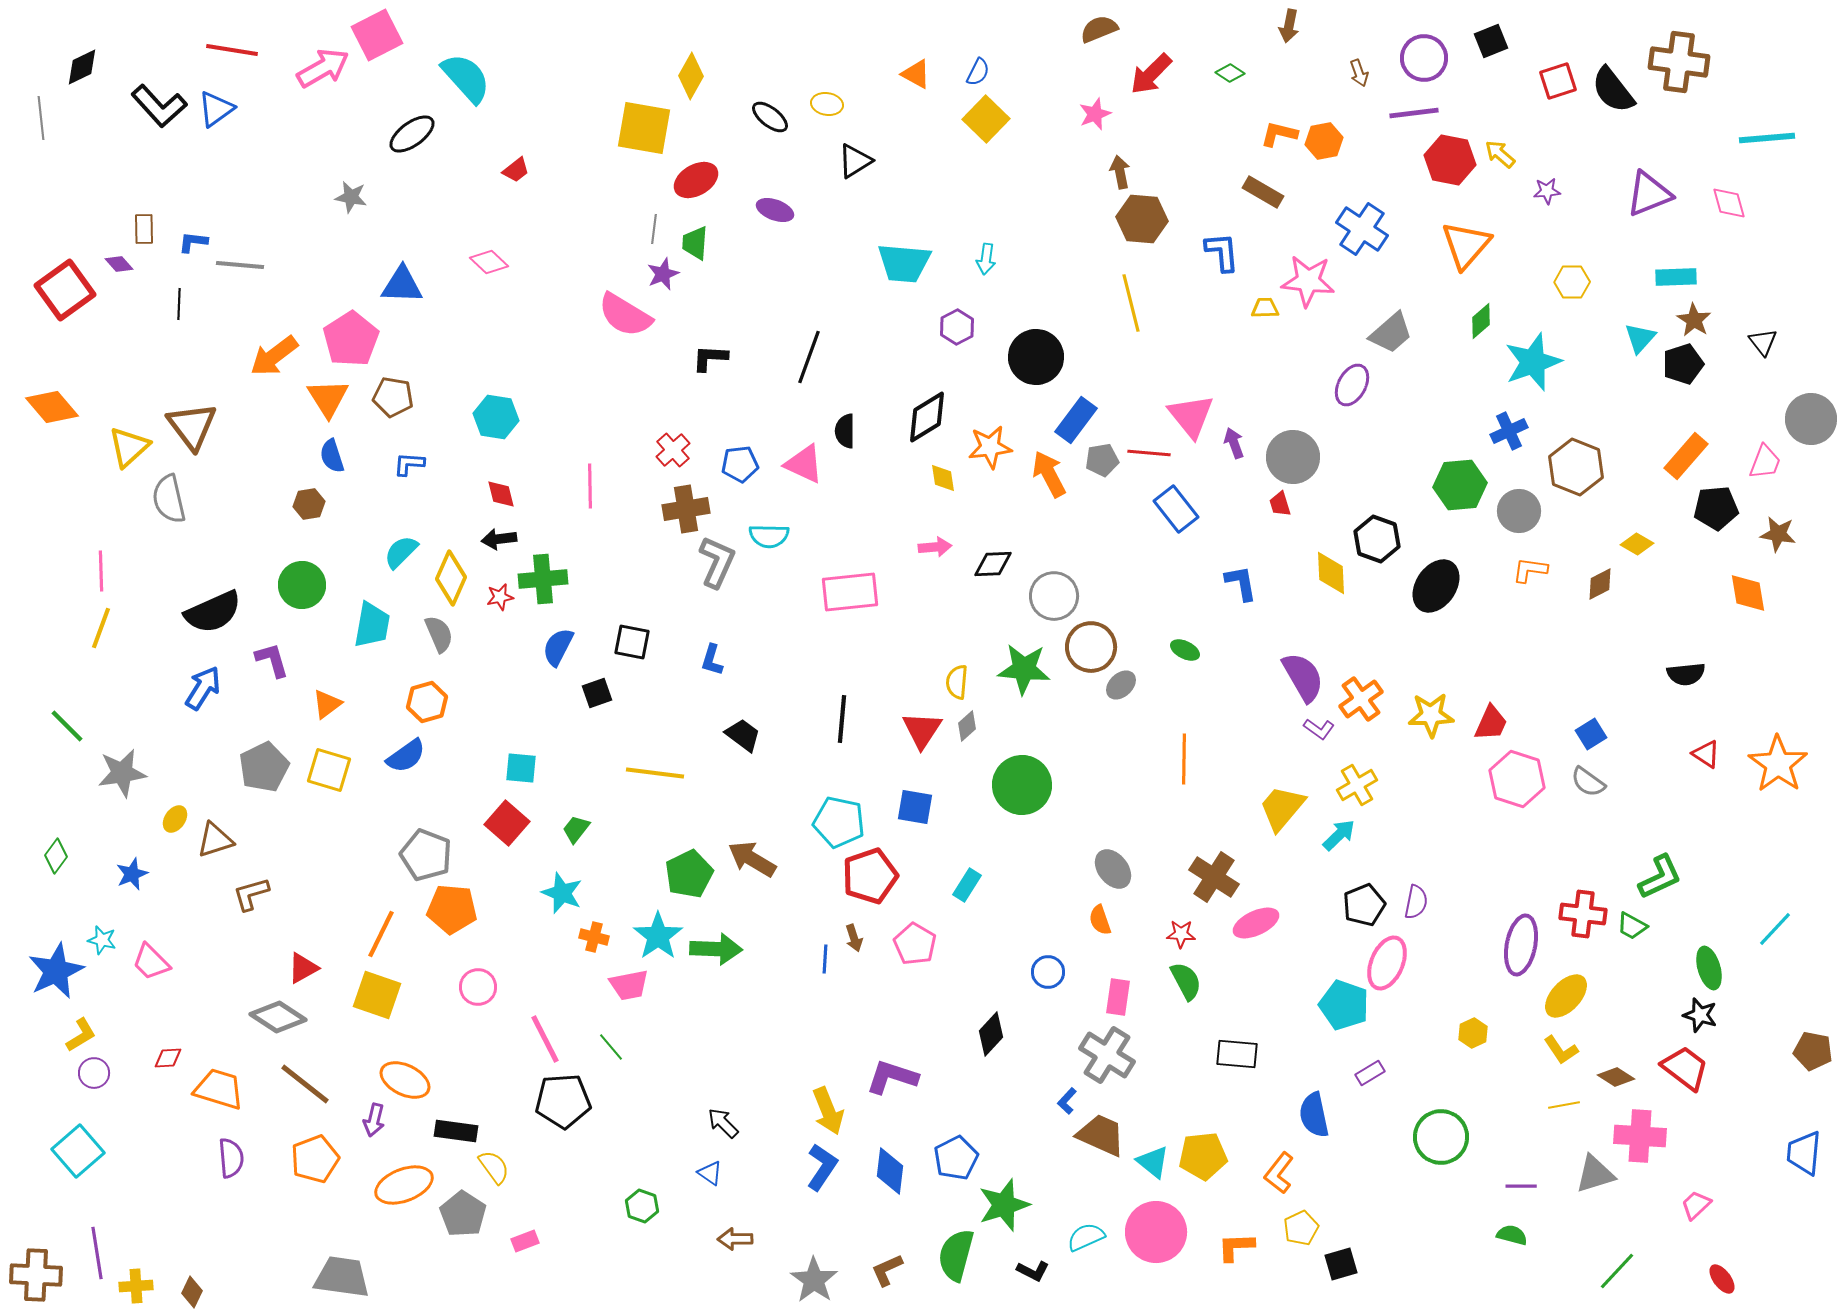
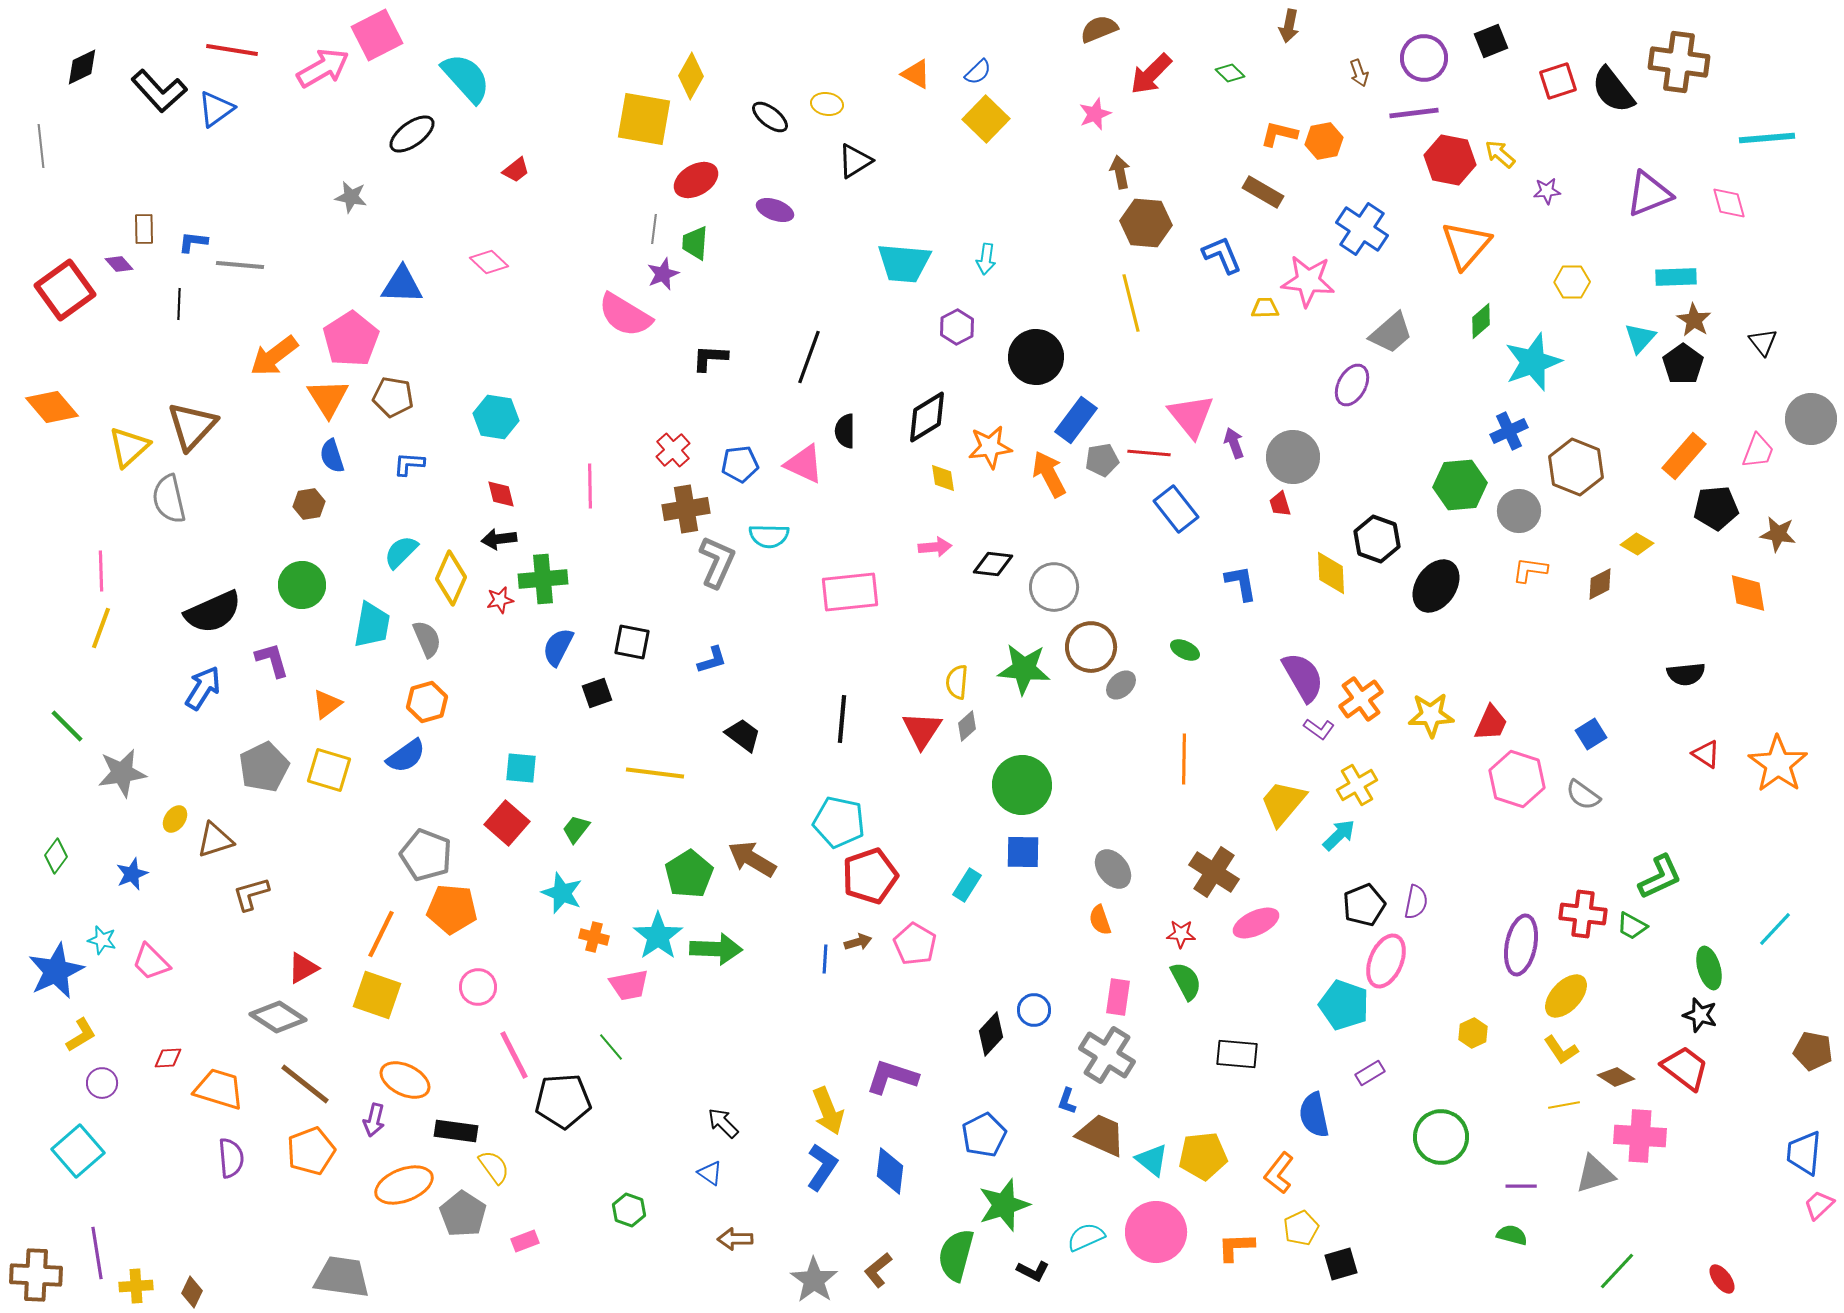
blue semicircle at (978, 72): rotated 20 degrees clockwise
green diamond at (1230, 73): rotated 12 degrees clockwise
black L-shape at (159, 106): moved 15 px up
gray line at (41, 118): moved 28 px down
yellow square at (644, 128): moved 9 px up
brown hexagon at (1142, 219): moved 4 px right, 4 px down
blue L-shape at (1222, 252): moved 3 px down; rotated 18 degrees counterclockwise
black pentagon at (1683, 364): rotated 18 degrees counterclockwise
brown triangle at (192, 426): rotated 20 degrees clockwise
orange rectangle at (1686, 456): moved 2 px left
pink trapezoid at (1765, 462): moved 7 px left, 11 px up
black diamond at (993, 564): rotated 9 degrees clockwise
gray circle at (1054, 596): moved 9 px up
red star at (500, 597): moved 3 px down
gray semicircle at (439, 634): moved 12 px left, 5 px down
blue L-shape at (712, 660): rotated 124 degrees counterclockwise
gray semicircle at (1588, 782): moved 5 px left, 13 px down
blue square at (915, 807): moved 108 px right, 45 px down; rotated 9 degrees counterclockwise
yellow trapezoid at (1282, 808): moved 1 px right, 5 px up
green pentagon at (689, 874): rotated 6 degrees counterclockwise
brown cross at (1214, 877): moved 5 px up
brown arrow at (854, 938): moved 4 px right, 4 px down; rotated 88 degrees counterclockwise
pink ellipse at (1387, 963): moved 1 px left, 2 px up
blue circle at (1048, 972): moved 14 px left, 38 px down
pink line at (545, 1039): moved 31 px left, 16 px down
purple circle at (94, 1073): moved 8 px right, 10 px down
blue L-shape at (1067, 1101): rotated 24 degrees counterclockwise
blue pentagon at (956, 1158): moved 28 px right, 23 px up
orange pentagon at (315, 1159): moved 4 px left, 8 px up
cyan triangle at (1153, 1162): moved 1 px left, 2 px up
pink trapezoid at (1696, 1205): moved 123 px right
green hexagon at (642, 1206): moved 13 px left, 4 px down
brown L-shape at (887, 1270): moved 9 px left; rotated 15 degrees counterclockwise
